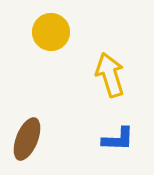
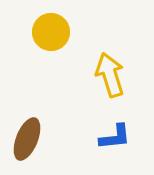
blue L-shape: moved 3 px left, 2 px up; rotated 8 degrees counterclockwise
